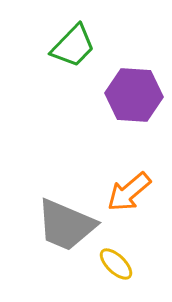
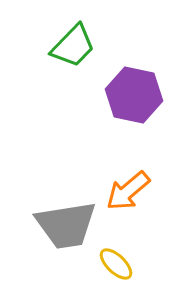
purple hexagon: rotated 8 degrees clockwise
orange arrow: moved 1 px left, 1 px up
gray trapezoid: rotated 32 degrees counterclockwise
